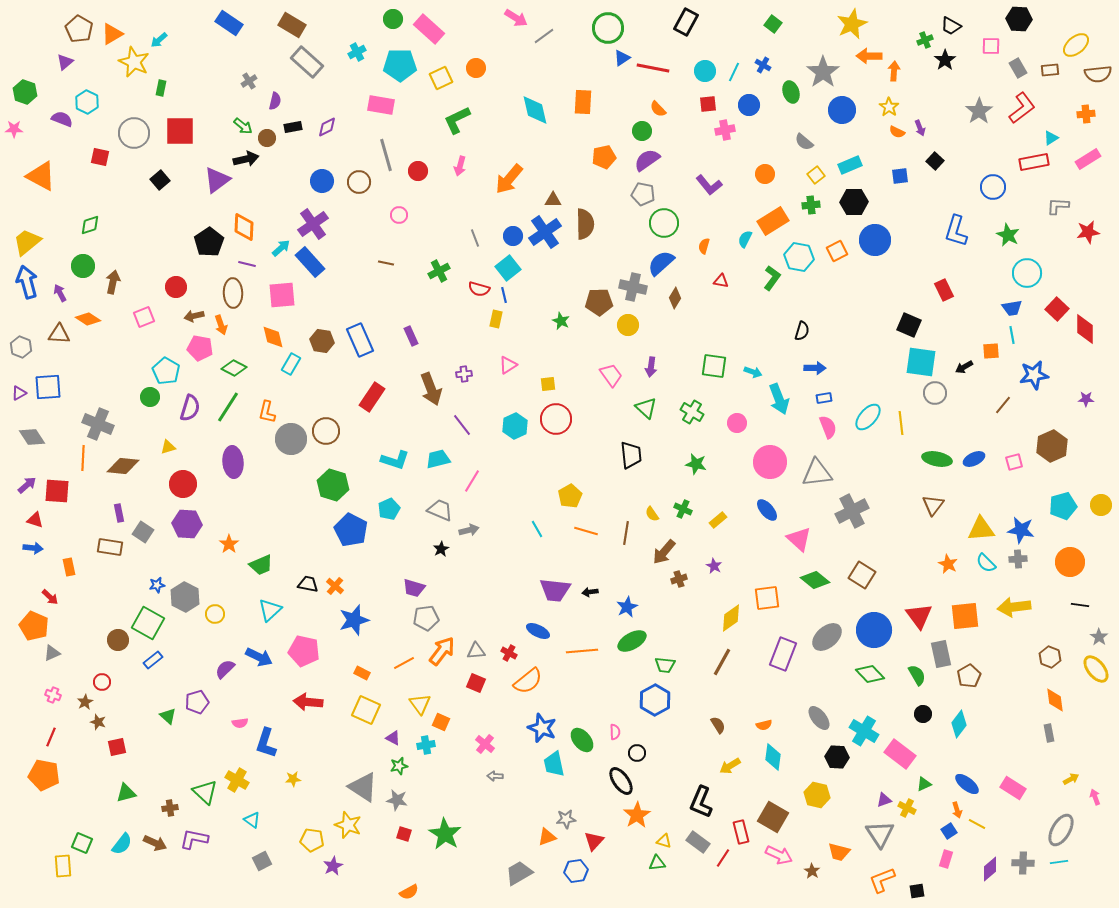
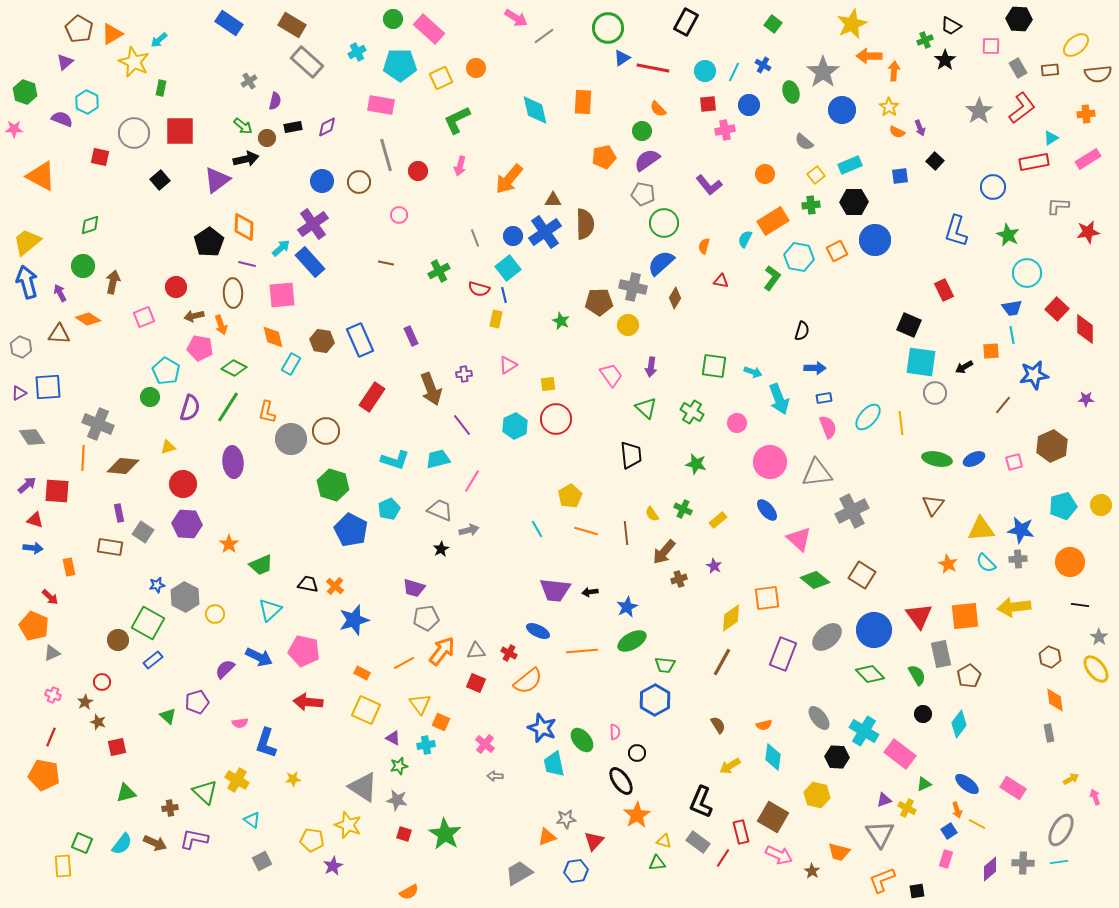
brown line at (626, 533): rotated 15 degrees counterclockwise
